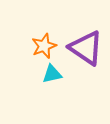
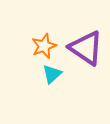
cyan triangle: rotated 30 degrees counterclockwise
